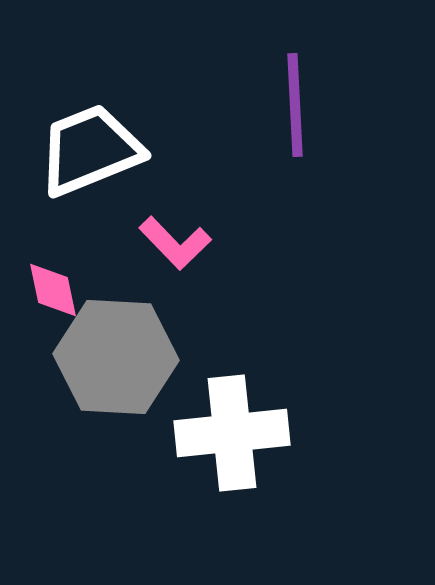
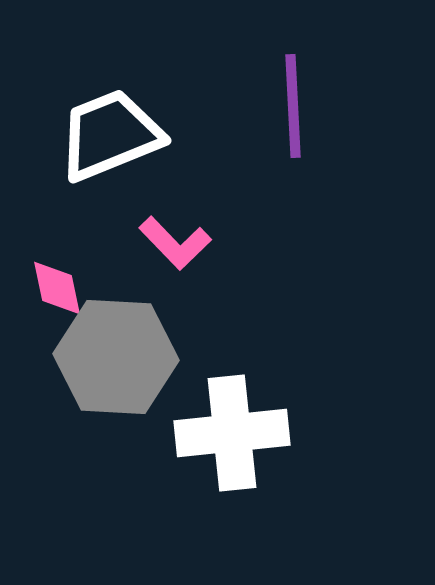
purple line: moved 2 px left, 1 px down
white trapezoid: moved 20 px right, 15 px up
pink diamond: moved 4 px right, 2 px up
